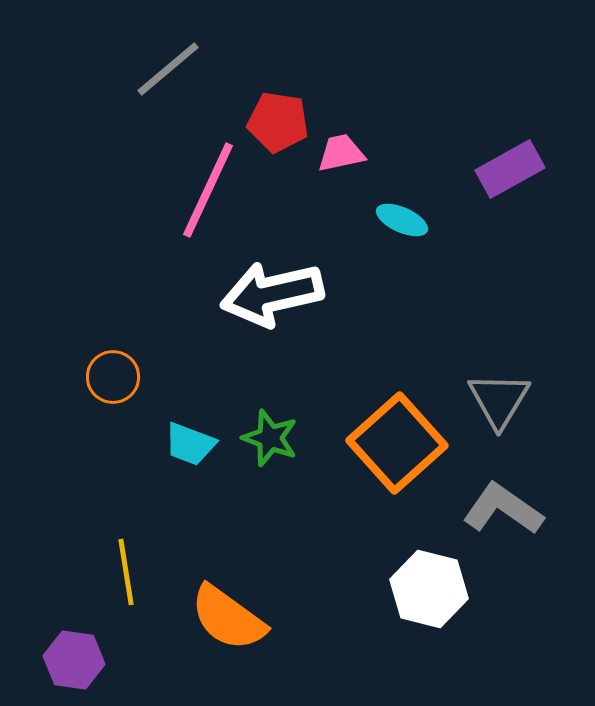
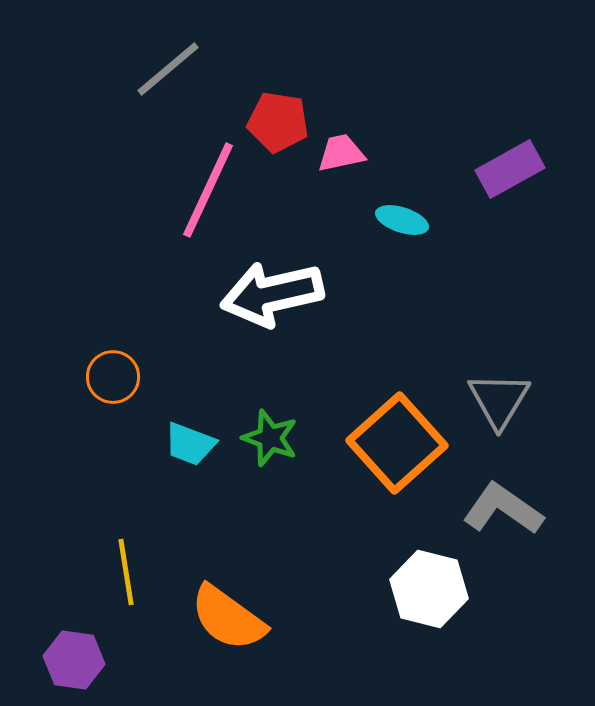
cyan ellipse: rotated 6 degrees counterclockwise
